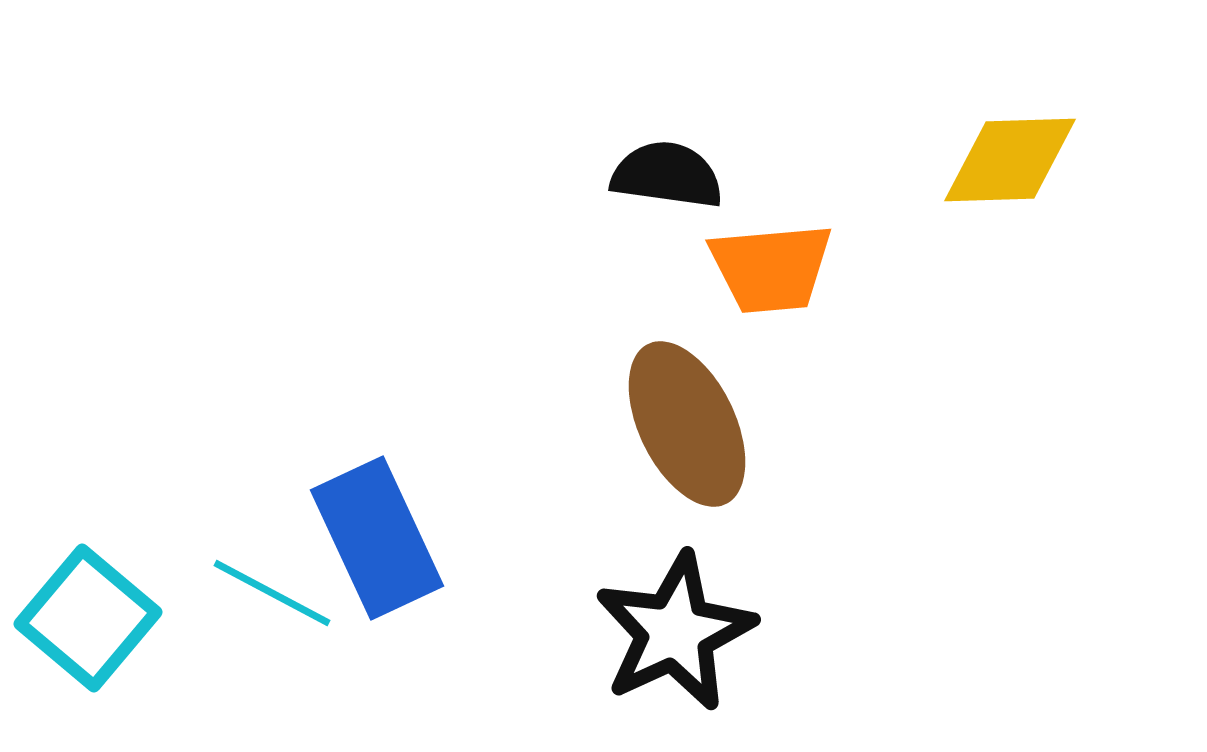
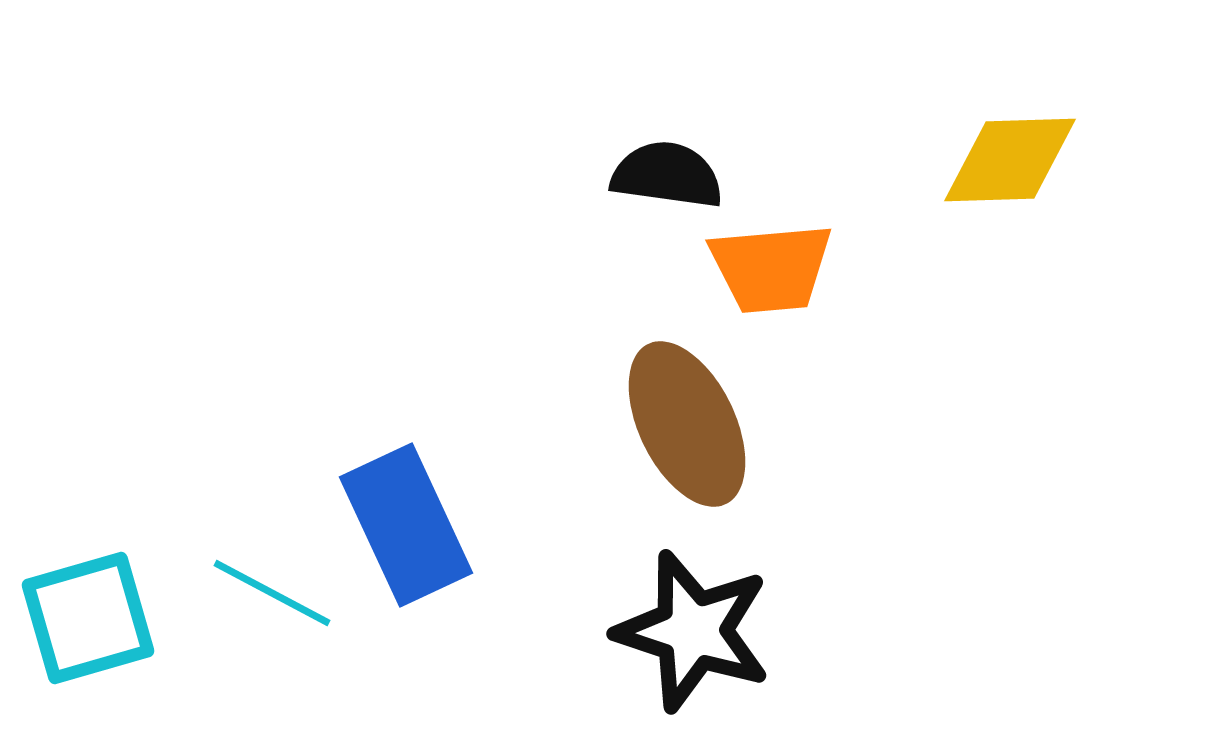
blue rectangle: moved 29 px right, 13 px up
cyan square: rotated 34 degrees clockwise
black star: moved 18 px right, 1 px up; rotated 29 degrees counterclockwise
